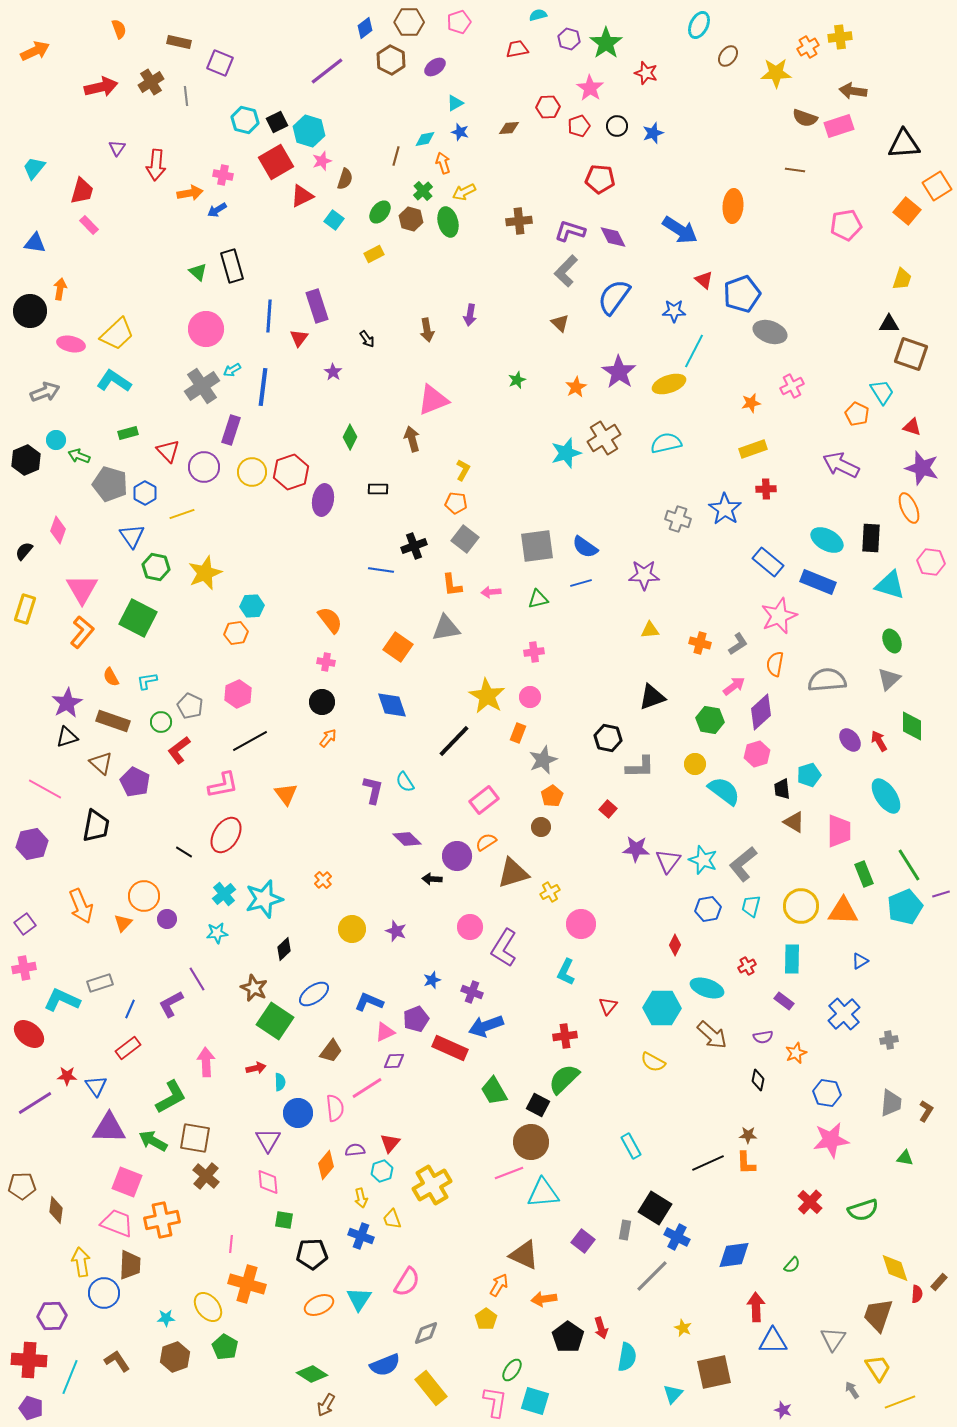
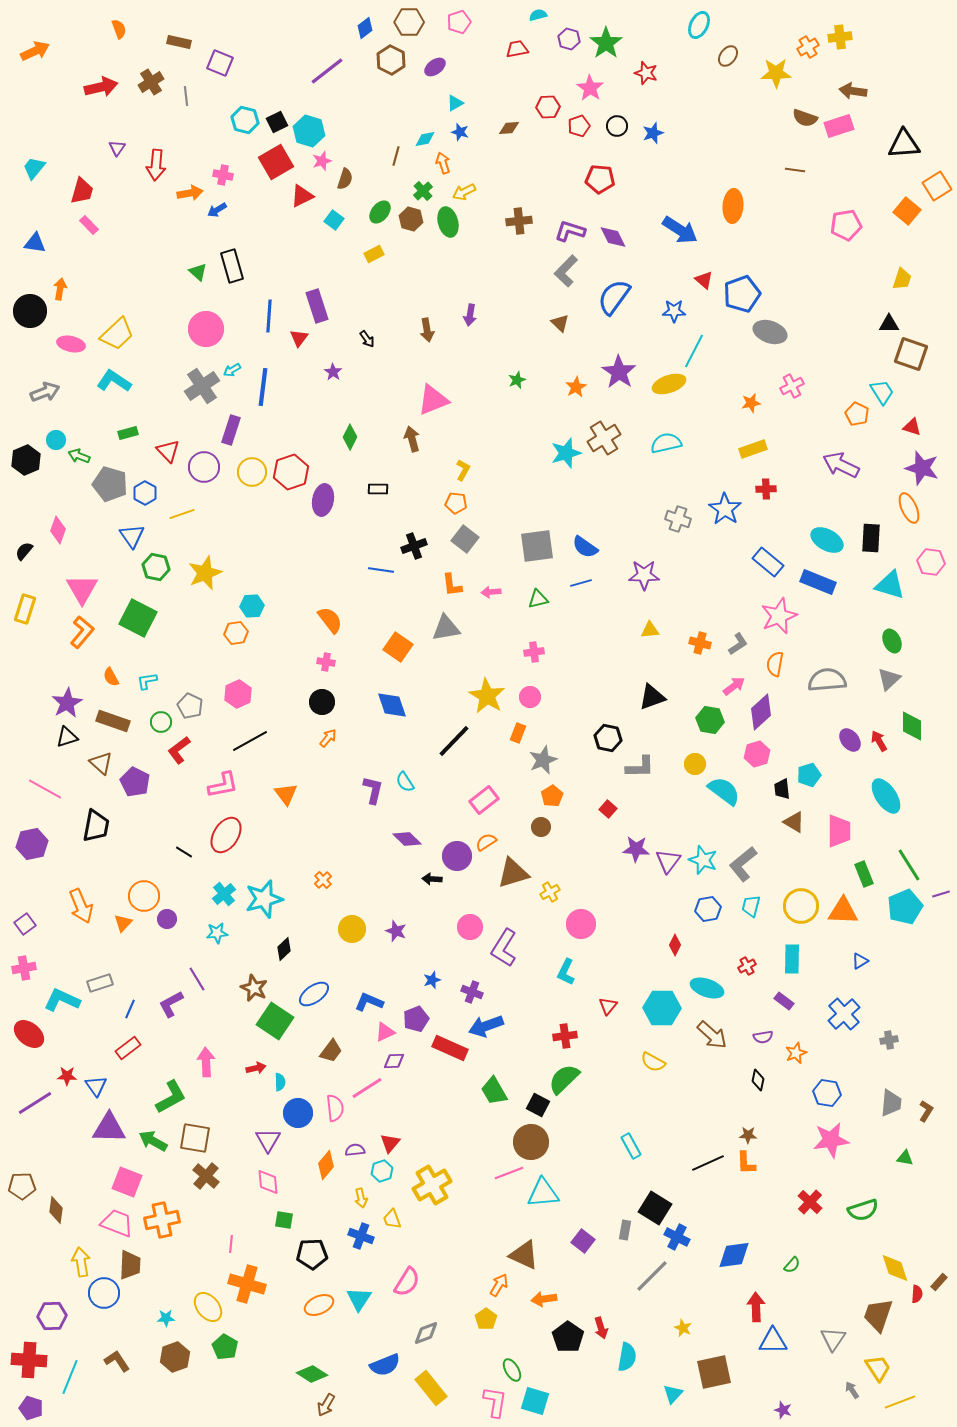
green ellipse at (512, 1370): rotated 65 degrees counterclockwise
